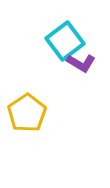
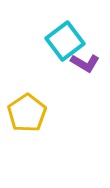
purple L-shape: moved 4 px right
